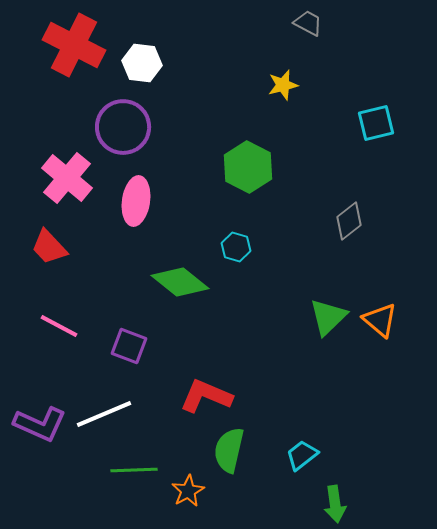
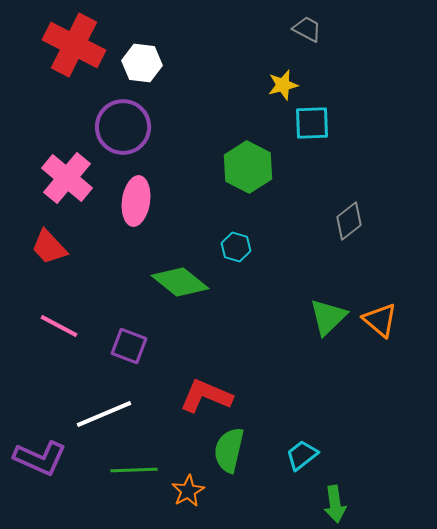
gray trapezoid: moved 1 px left, 6 px down
cyan square: moved 64 px left; rotated 12 degrees clockwise
purple L-shape: moved 34 px down
